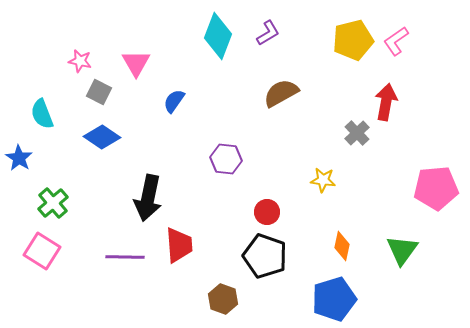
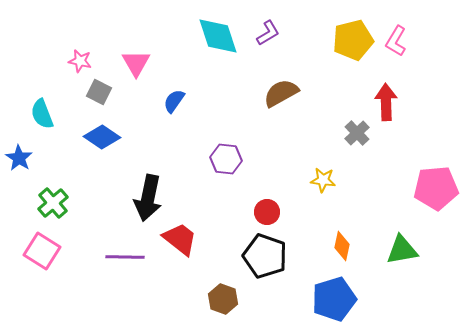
cyan diamond: rotated 39 degrees counterclockwise
pink L-shape: rotated 24 degrees counterclockwise
red arrow: rotated 12 degrees counterclockwise
red trapezoid: moved 1 px right, 6 px up; rotated 48 degrees counterclockwise
green triangle: rotated 44 degrees clockwise
